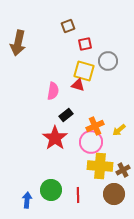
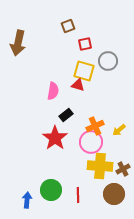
brown cross: moved 1 px up
